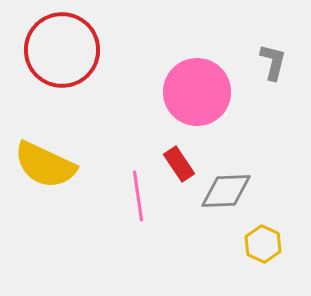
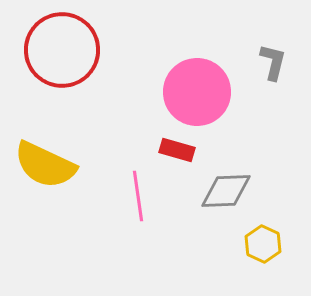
red rectangle: moved 2 px left, 14 px up; rotated 40 degrees counterclockwise
